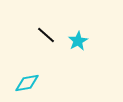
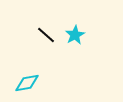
cyan star: moved 3 px left, 6 px up
